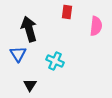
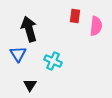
red rectangle: moved 8 px right, 4 px down
cyan cross: moved 2 px left
